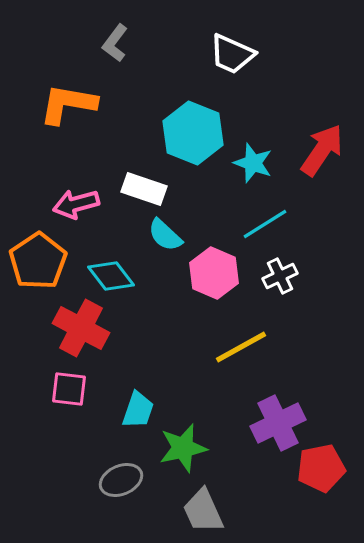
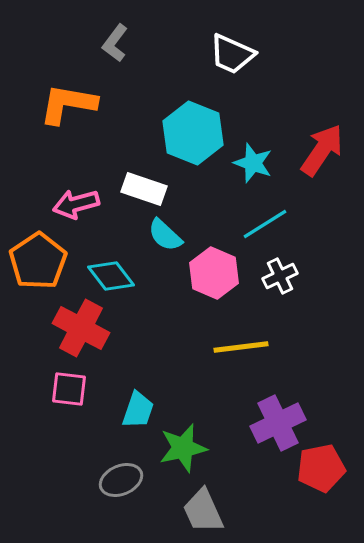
yellow line: rotated 22 degrees clockwise
